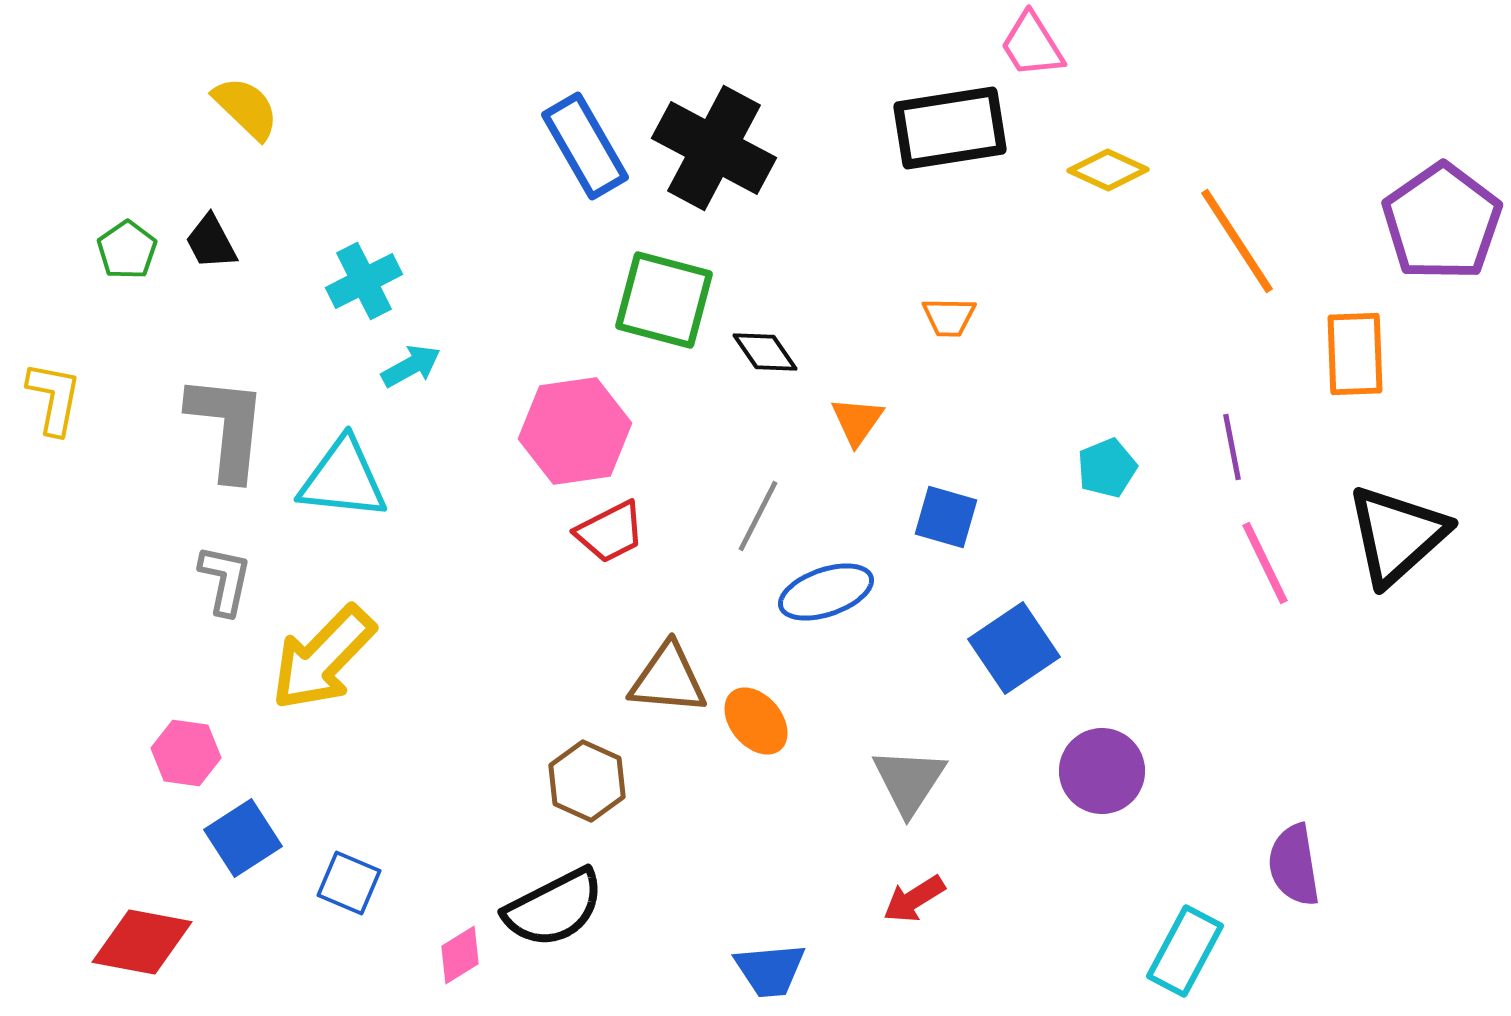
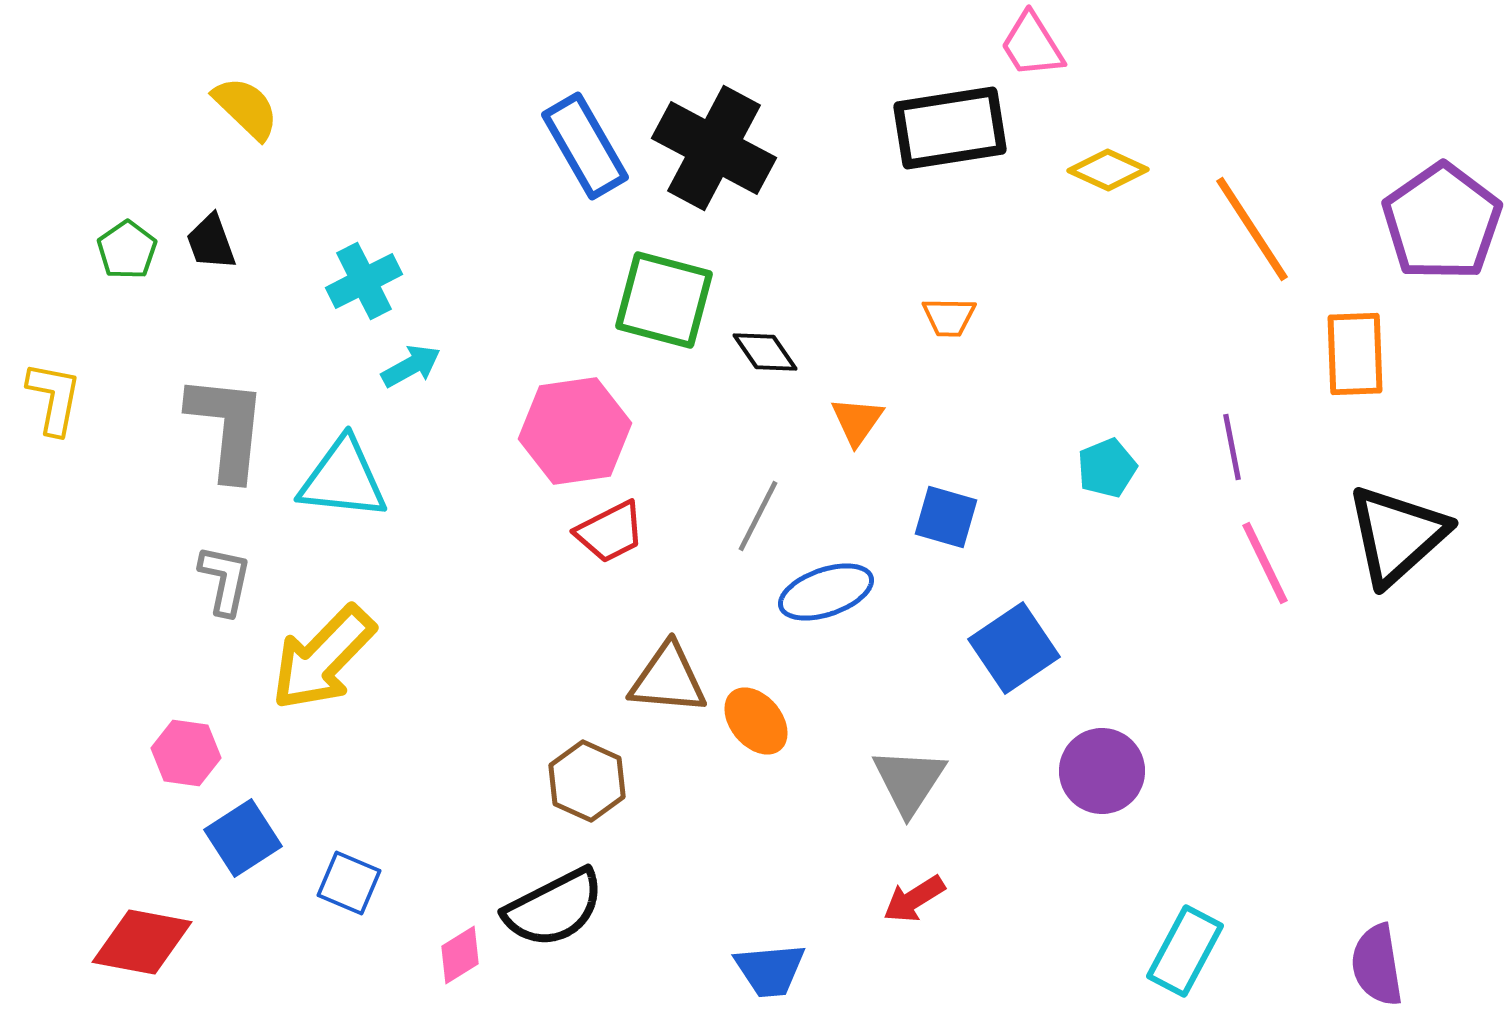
orange line at (1237, 241): moved 15 px right, 12 px up
black trapezoid at (211, 242): rotated 8 degrees clockwise
purple semicircle at (1294, 865): moved 83 px right, 100 px down
